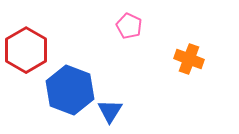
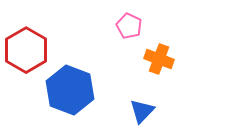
orange cross: moved 30 px left
blue triangle: moved 32 px right; rotated 12 degrees clockwise
